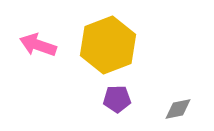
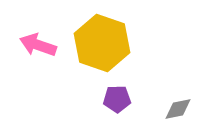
yellow hexagon: moved 6 px left, 2 px up; rotated 20 degrees counterclockwise
